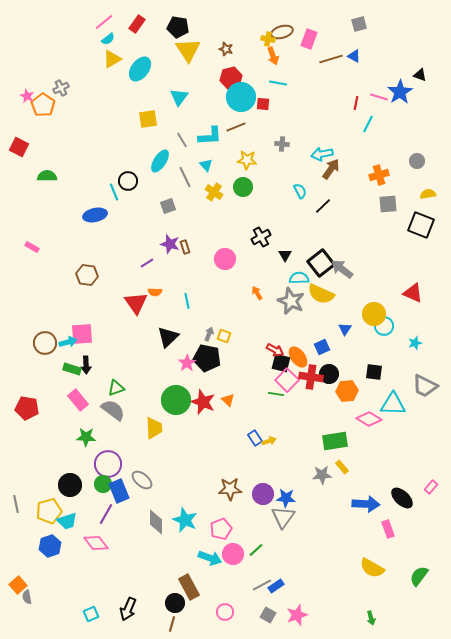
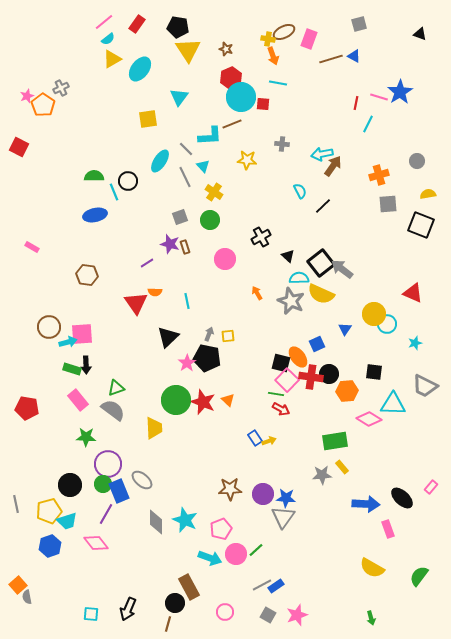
brown ellipse at (282, 32): moved 2 px right; rotated 10 degrees counterclockwise
black triangle at (420, 75): moved 41 px up
red hexagon at (231, 78): rotated 10 degrees counterclockwise
pink star at (27, 96): rotated 24 degrees clockwise
brown line at (236, 127): moved 4 px left, 3 px up
gray line at (182, 140): moved 4 px right, 9 px down; rotated 14 degrees counterclockwise
cyan triangle at (206, 165): moved 3 px left, 1 px down
brown arrow at (331, 169): moved 2 px right, 3 px up
green semicircle at (47, 176): moved 47 px right
green circle at (243, 187): moved 33 px left, 33 px down
gray square at (168, 206): moved 12 px right, 11 px down
black triangle at (285, 255): moved 3 px right, 1 px down; rotated 16 degrees counterclockwise
cyan circle at (384, 326): moved 3 px right, 2 px up
yellow square at (224, 336): moved 4 px right; rotated 24 degrees counterclockwise
brown circle at (45, 343): moved 4 px right, 16 px up
blue square at (322, 347): moved 5 px left, 3 px up
red arrow at (275, 350): moved 6 px right, 59 px down
pink circle at (233, 554): moved 3 px right
cyan square at (91, 614): rotated 28 degrees clockwise
brown line at (172, 624): moved 4 px left
